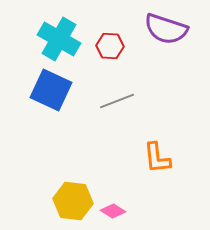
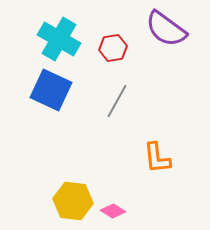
purple semicircle: rotated 18 degrees clockwise
red hexagon: moved 3 px right, 2 px down; rotated 12 degrees counterclockwise
gray line: rotated 40 degrees counterclockwise
